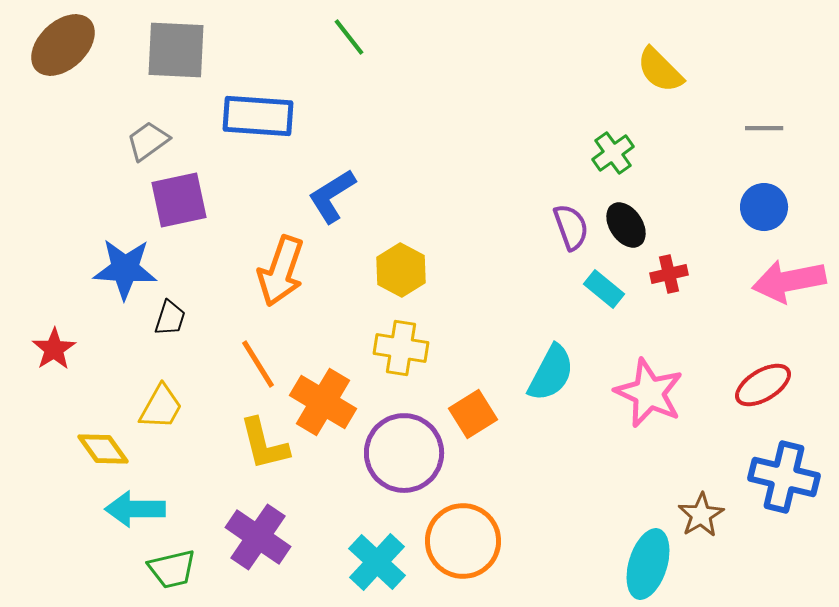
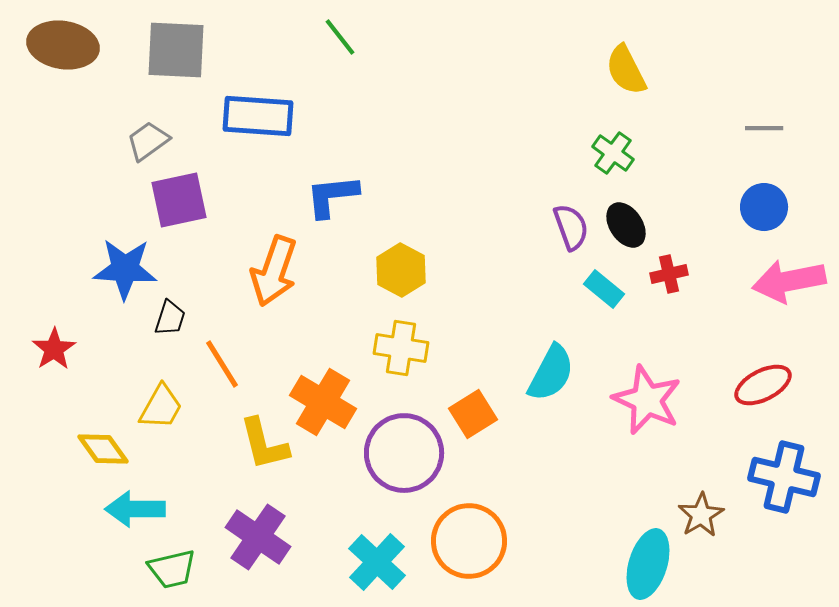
green line: moved 9 px left
brown ellipse: rotated 52 degrees clockwise
yellow semicircle: moved 34 px left; rotated 18 degrees clockwise
green cross: rotated 18 degrees counterclockwise
blue L-shape: rotated 26 degrees clockwise
orange arrow: moved 7 px left
orange line: moved 36 px left
red ellipse: rotated 4 degrees clockwise
pink star: moved 2 px left, 7 px down
orange circle: moved 6 px right
